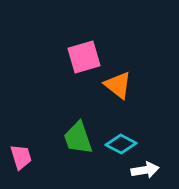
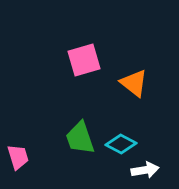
pink square: moved 3 px down
orange triangle: moved 16 px right, 2 px up
green trapezoid: moved 2 px right
pink trapezoid: moved 3 px left
